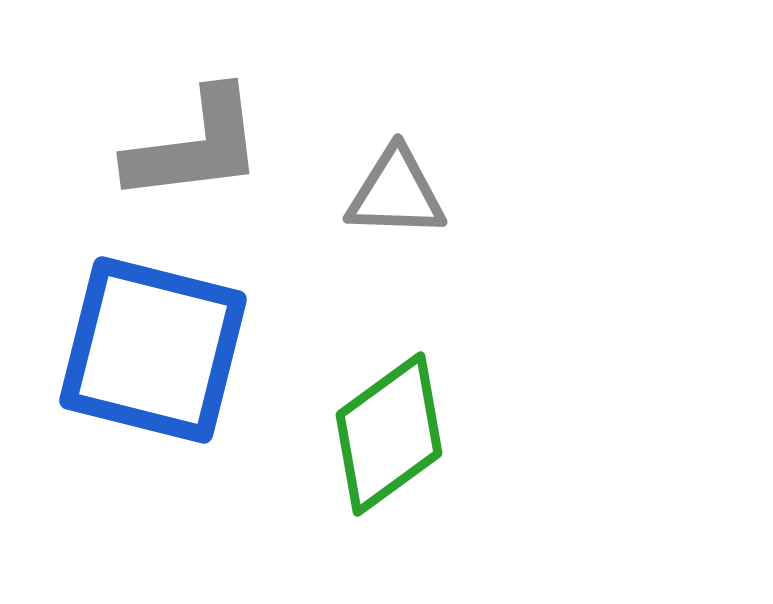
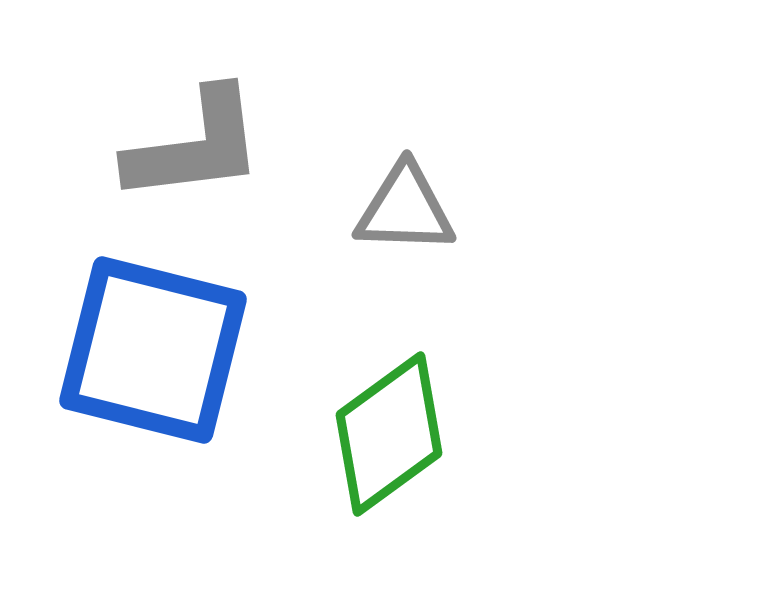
gray triangle: moved 9 px right, 16 px down
